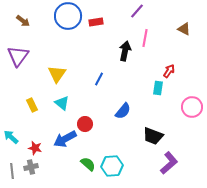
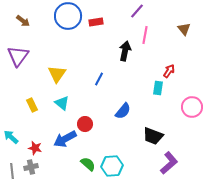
brown triangle: rotated 24 degrees clockwise
pink line: moved 3 px up
